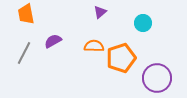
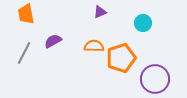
purple triangle: rotated 16 degrees clockwise
purple circle: moved 2 px left, 1 px down
